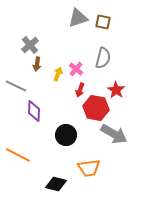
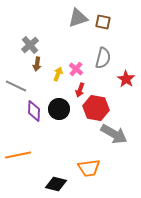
red star: moved 10 px right, 11 px up
black circle: moved 7 px left, 26 px up
orange line: rotated 40 degrees counterclockwise
